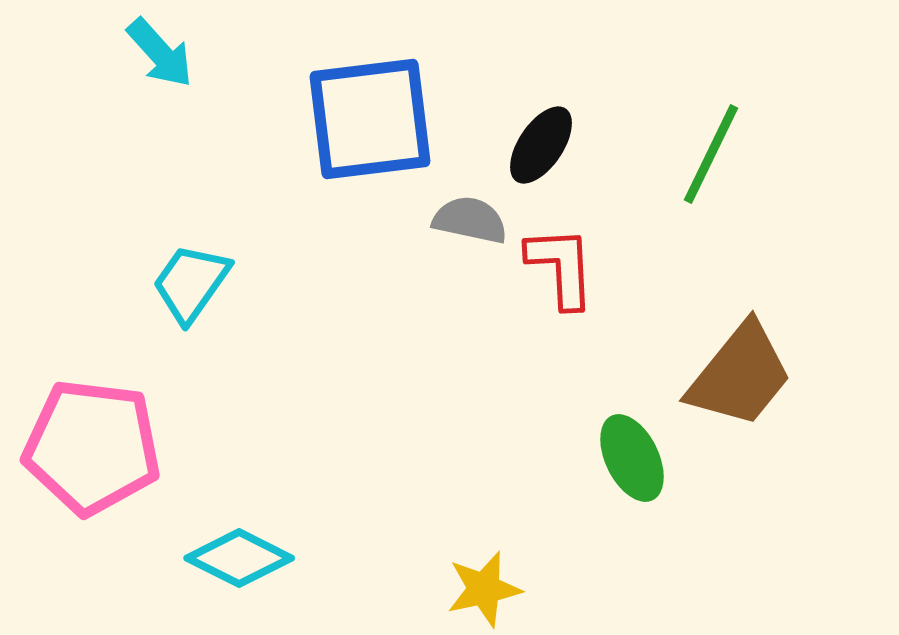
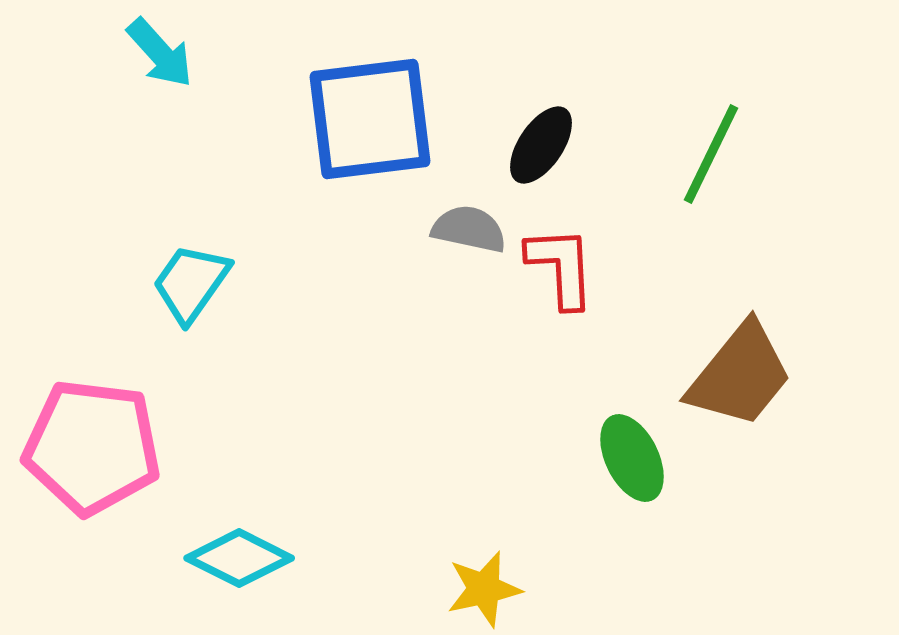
gray semicircle: moved 1 px left, 9 px down
